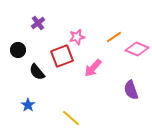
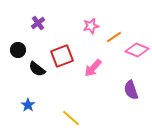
pink star: moved 14 px right, 11 px up
pink diamond: moved 1 px down
black semicircle: moved 3 px up; rotated 12 degrees counterclockwise
